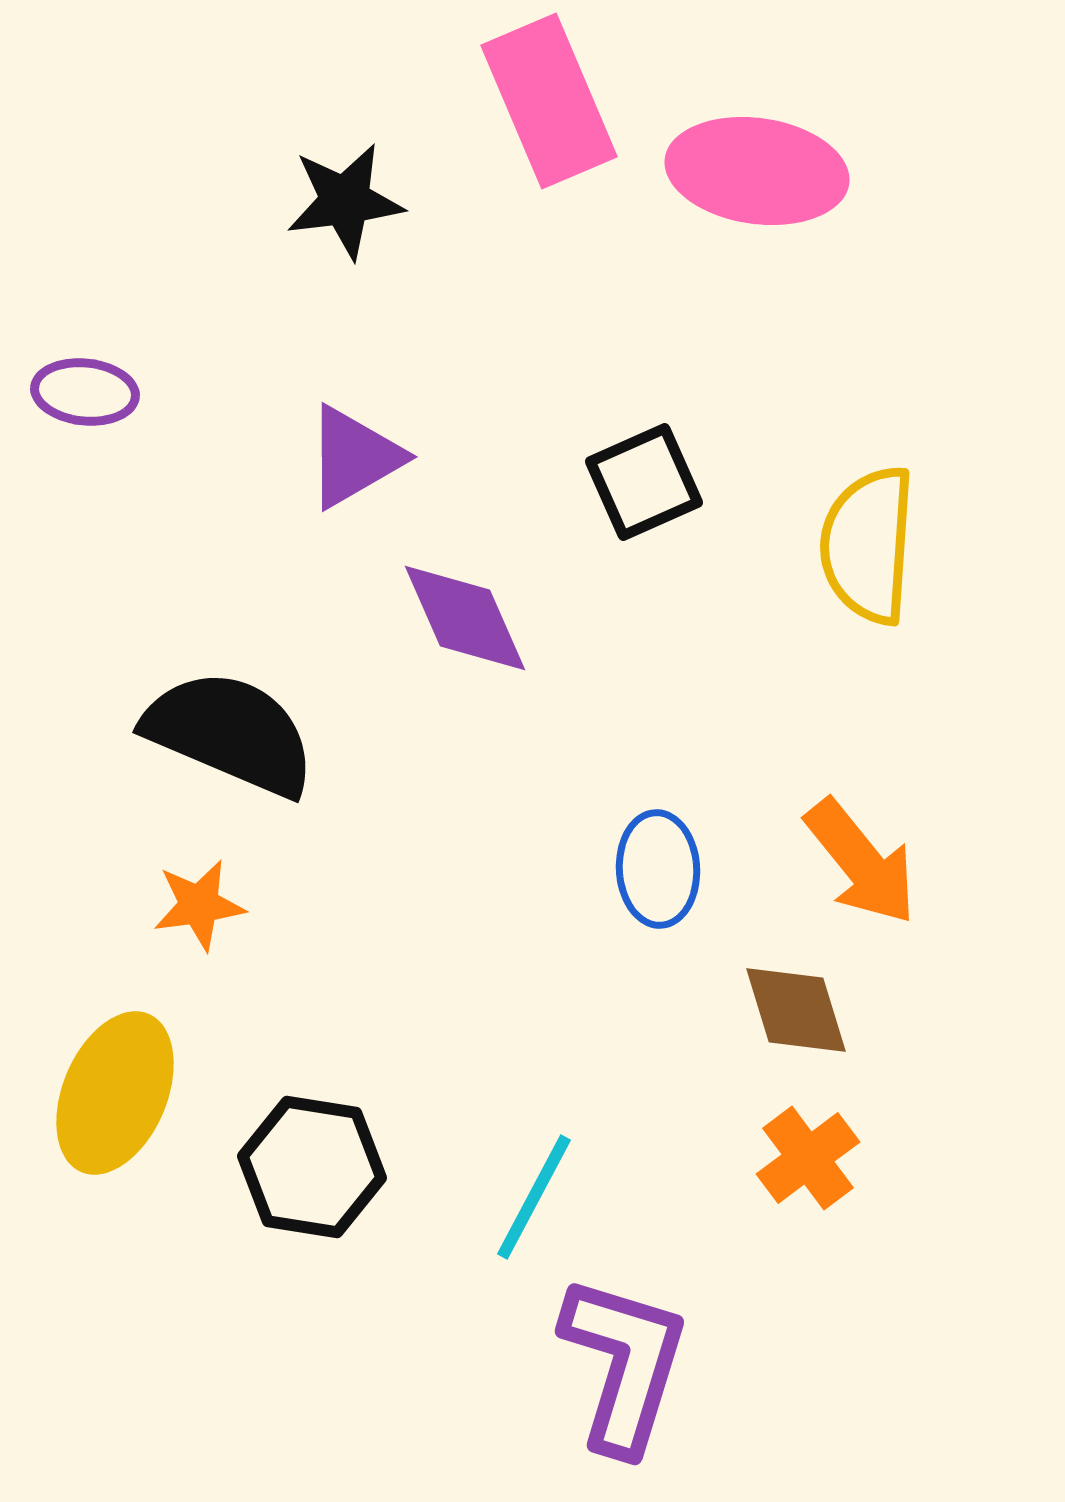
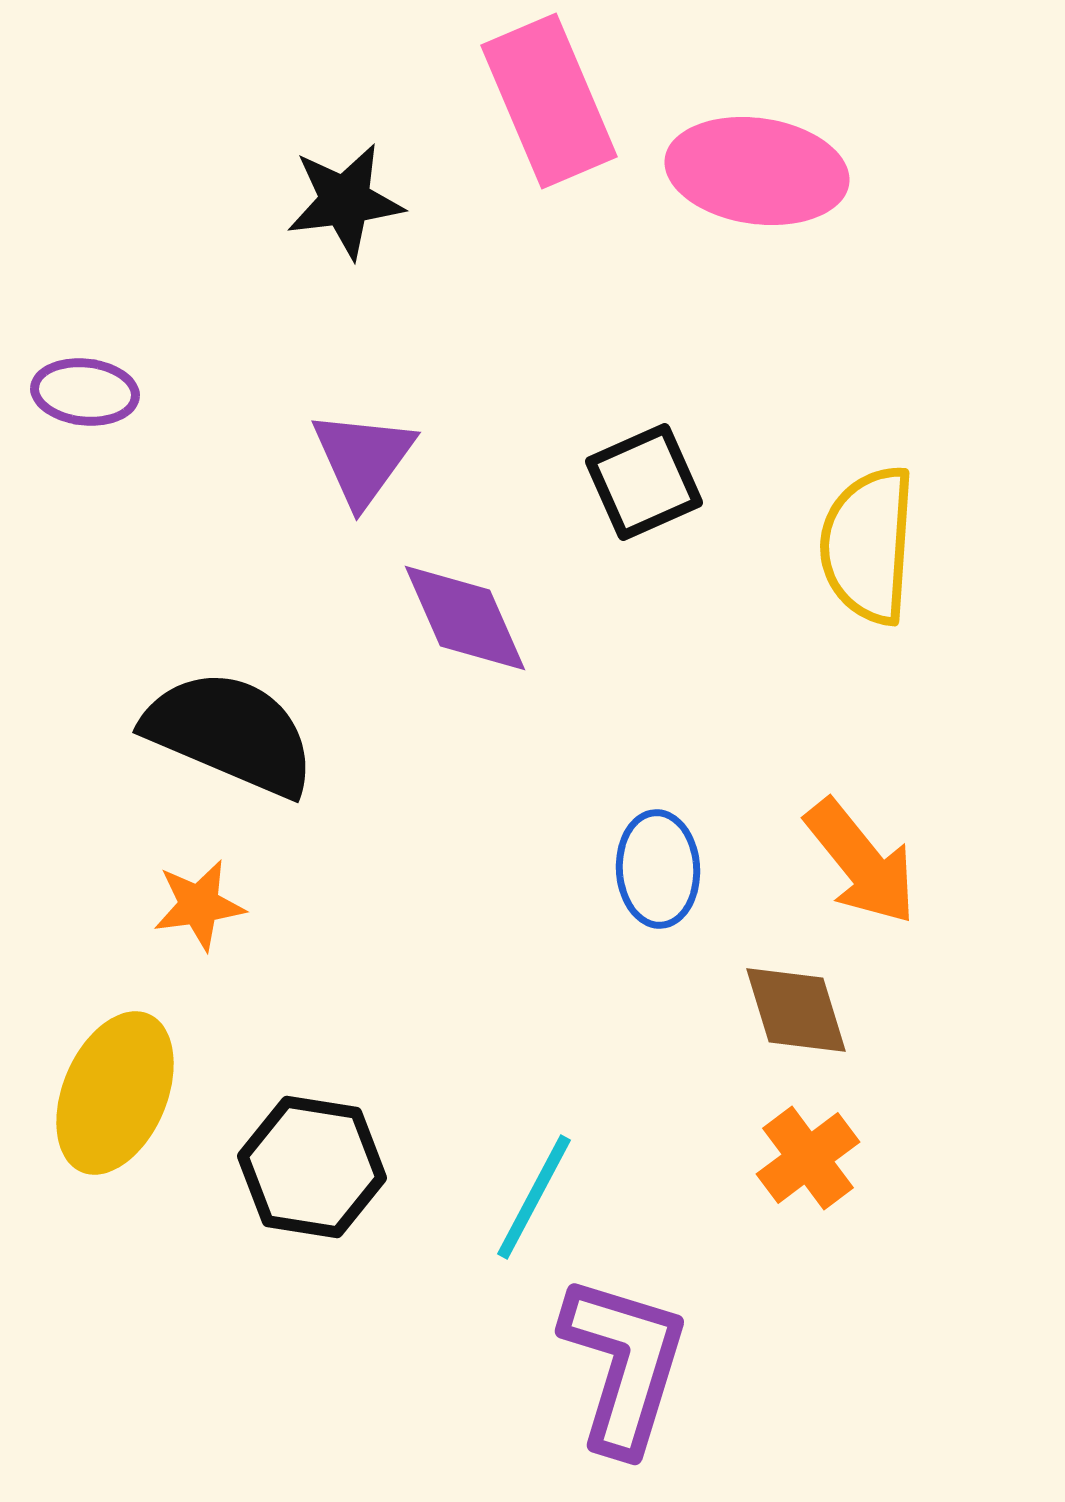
purple triangle: moved 9 px right, 1 px down; rotated 24 degrees counterclockwise
